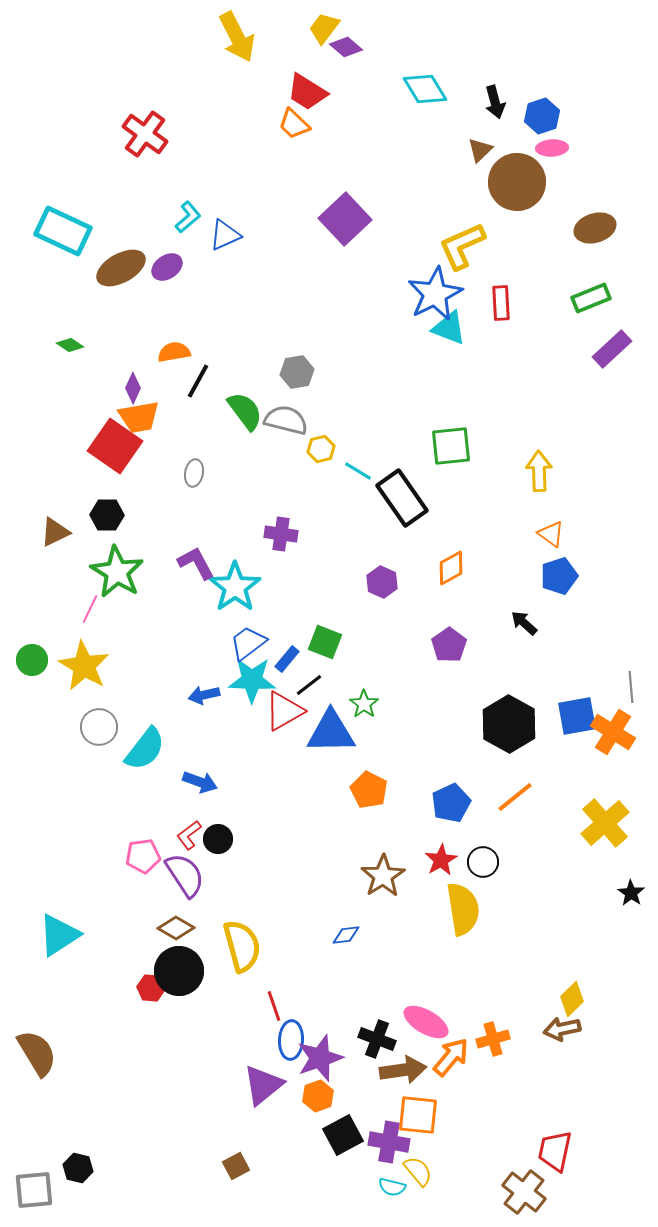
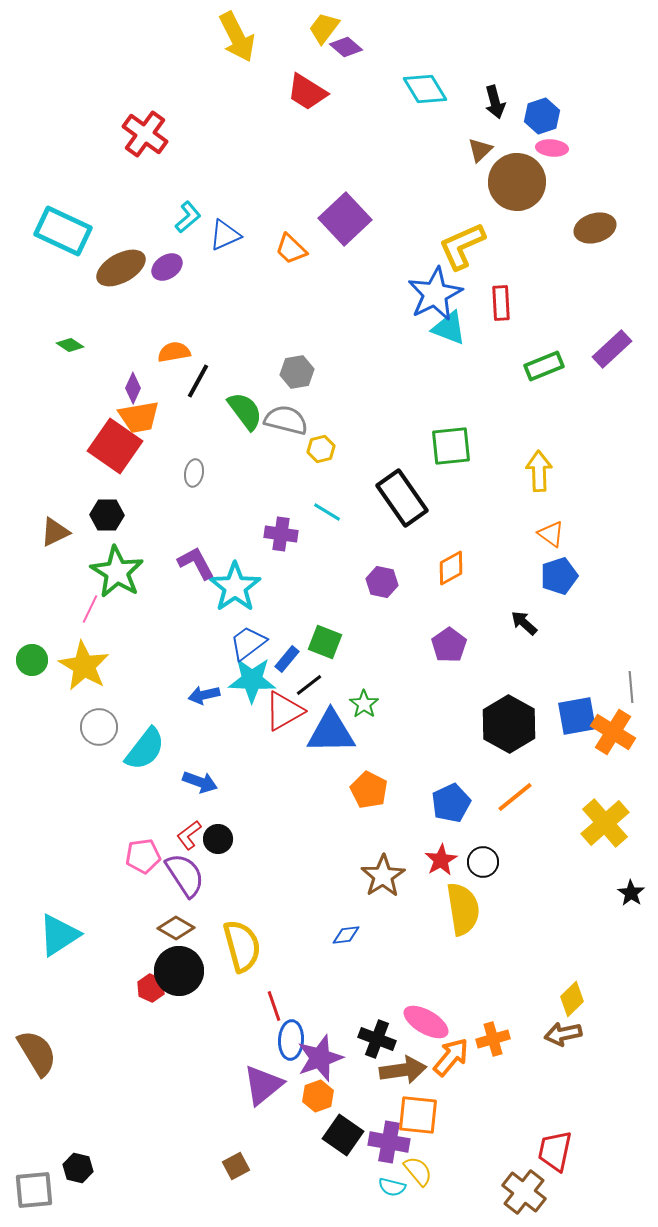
orange trapezoid at (294, 124): moved 3 px left, 125 px down
pink ellipse at (552, 148): rotated 8 degrees clockwise
green rectangle at (591, 298): moved 47 px left, 68 px down
cyan line at (358, 471): moved 31 px left, 41 px down
purple hexagon at (382, 582): rotated 12 degrees counterclockwise
red hexagon at (151, 988): rotated 20 degrees clockwise
brown arrow at (562, 1029): moved 1 px right, 5 px down
black square at (343, 1135): rotated 27 degrees counterclockwise
